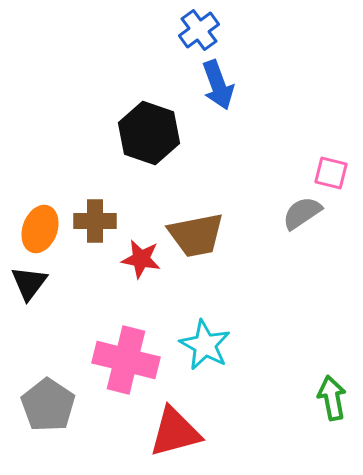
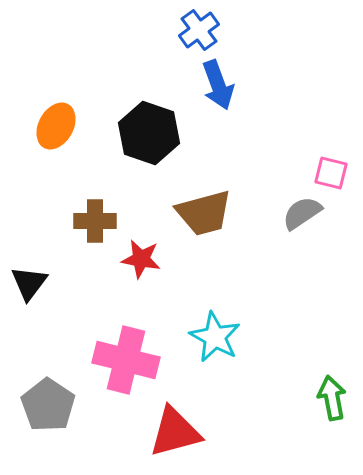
orange ellipse: moved 16 px right, 103 px up; rotated 9 degrees clockwise
brown trapezoid: moved 8 px right, 22 px up; rotated 4 degrees counterclockwise
cyan star: moved 10 px right, 8 px up
